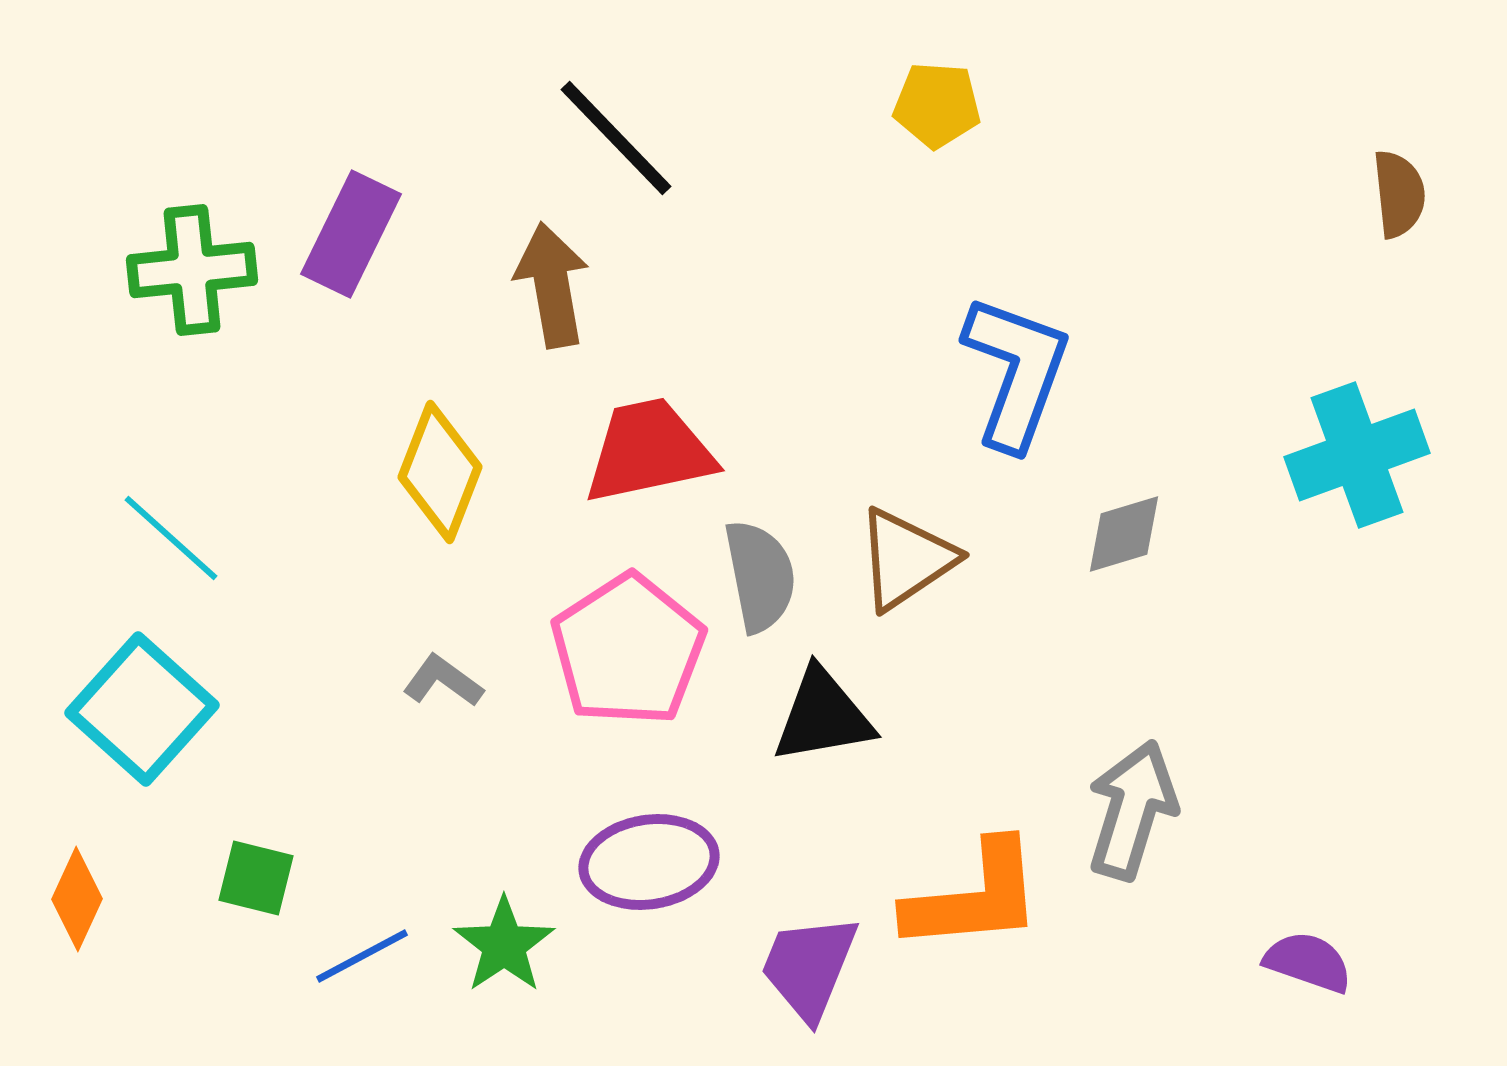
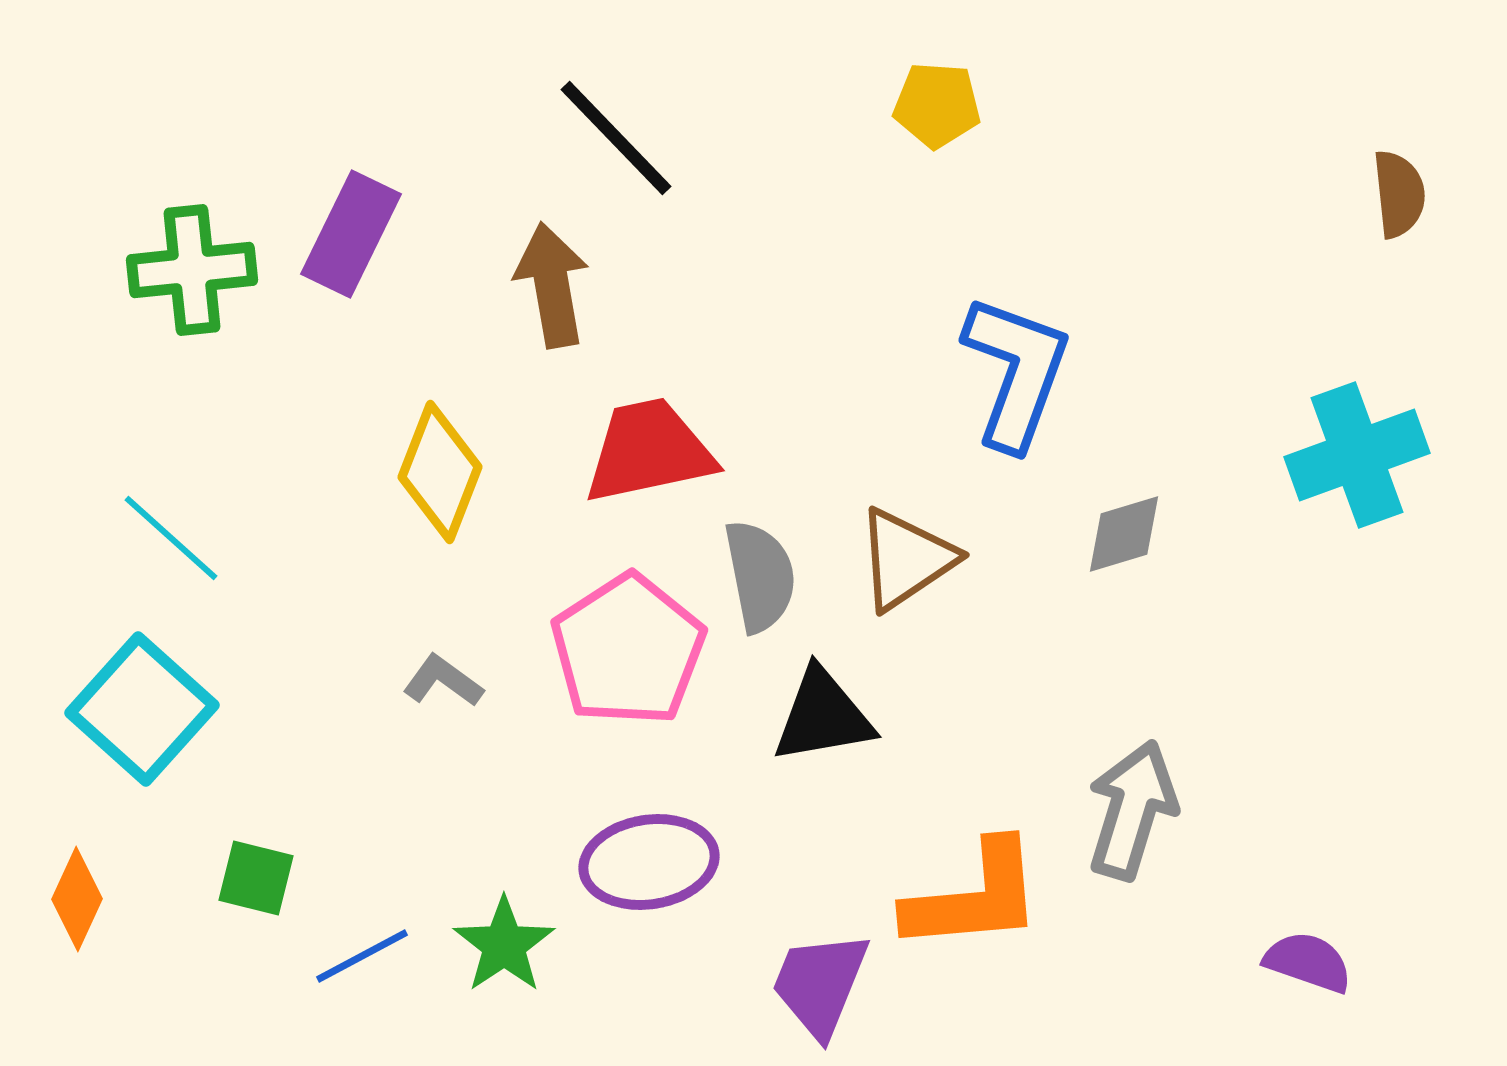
purple trapezoid: moved 11 px right, 17 px down
